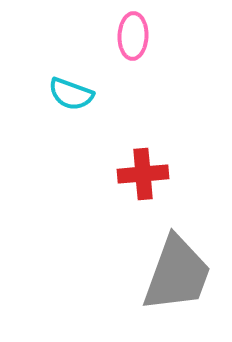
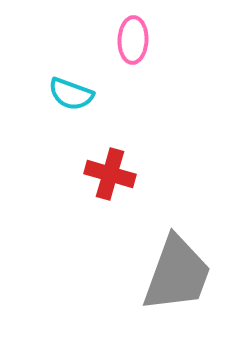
pink ellipse: moved 4 px down
red cross: moved 33 px left; rotated 21 degrees clockwise
